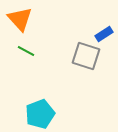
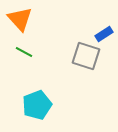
green line: moved 2 px left, 1 px down
cyan pentagon: moved 3 px left, 9 px up
